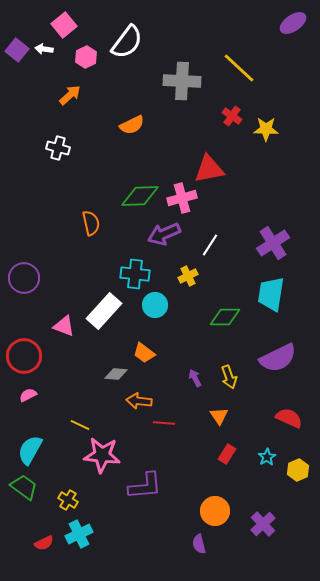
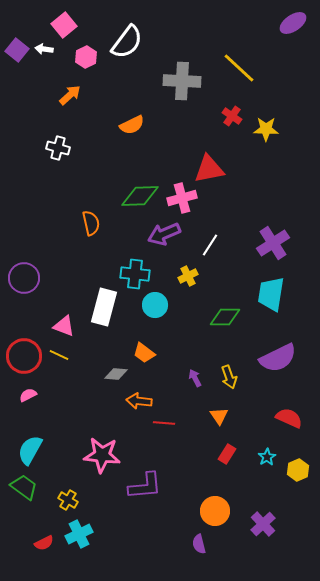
white rectangle at (104, 311): moved 4 px up; rotated 27 degrees counterclockwise
yellow line at (80, 425): moved 21 px left, 70 px up
